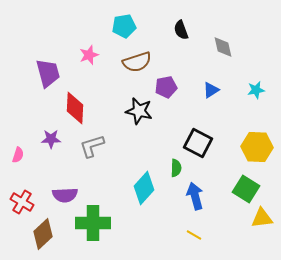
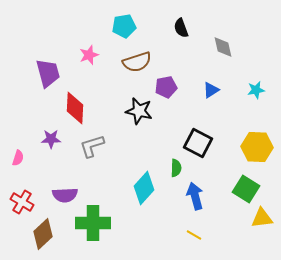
black semicircle: moved 2 px up
pink semicircle: moved 3 px down
